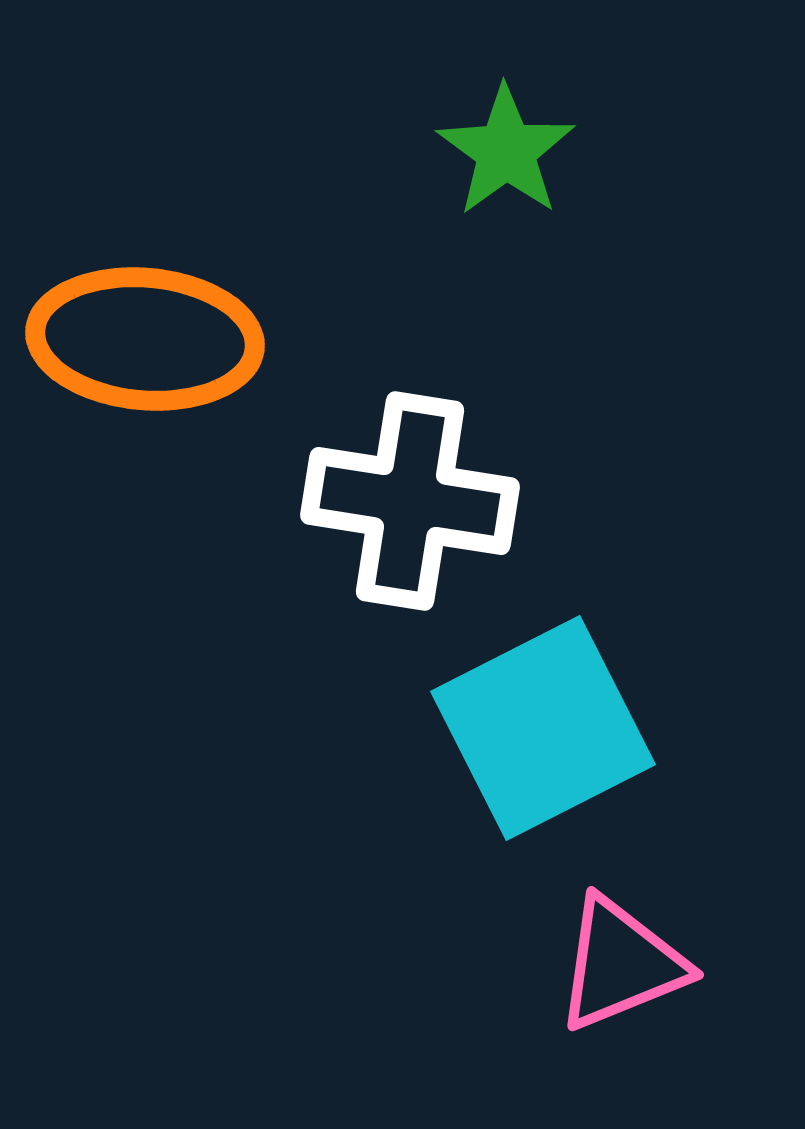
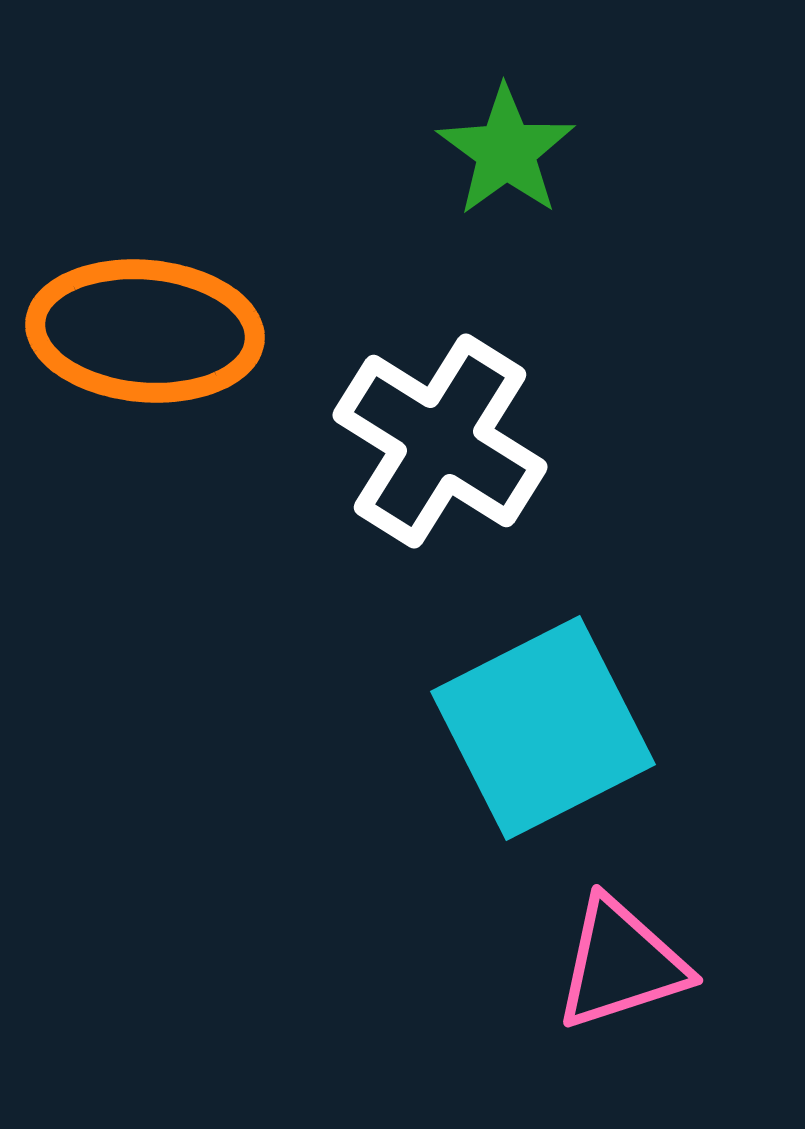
orange ellipse: moved 8 px up
white cross: moved 30 px right, 60 px up; rotated 23 degrees clockwise
pink triangle: rotated 4 degrees clockwise
